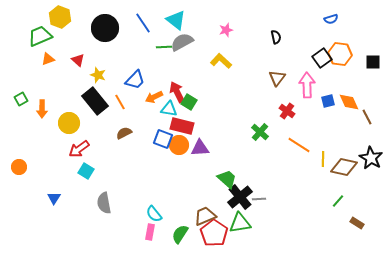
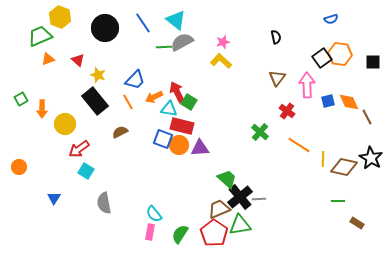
pink star at (226, 30): moved 3 px left, 12 px down
orange line at (120, 102): moved 8 px right
yellow circle at (69, 123): moved 4 px left, 1 px down
brown semicircle at (124, 133): moved 4 px left, 1 px up
green line at (338, 201): rotated 48 degrees clockwise
brown trapezoid at (205, 216): moved 14 px right, 7 px up
green triangle at (240, 223): moved 2 px down
